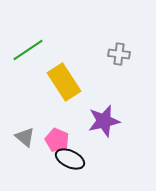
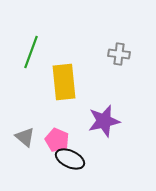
green line: moved 3 px right, 2 px down; rotated 36 degrees counterclockwise
yellow rectangle: rotated 27 degrees clockwise
